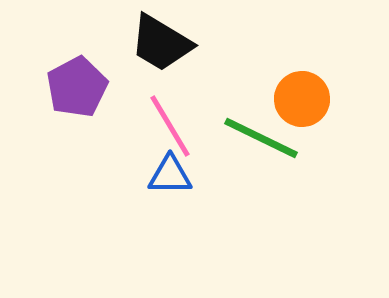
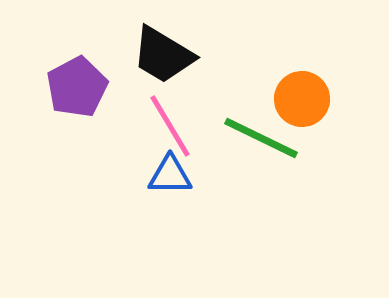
black trapezoid: moved 2 px right, 12 px down
